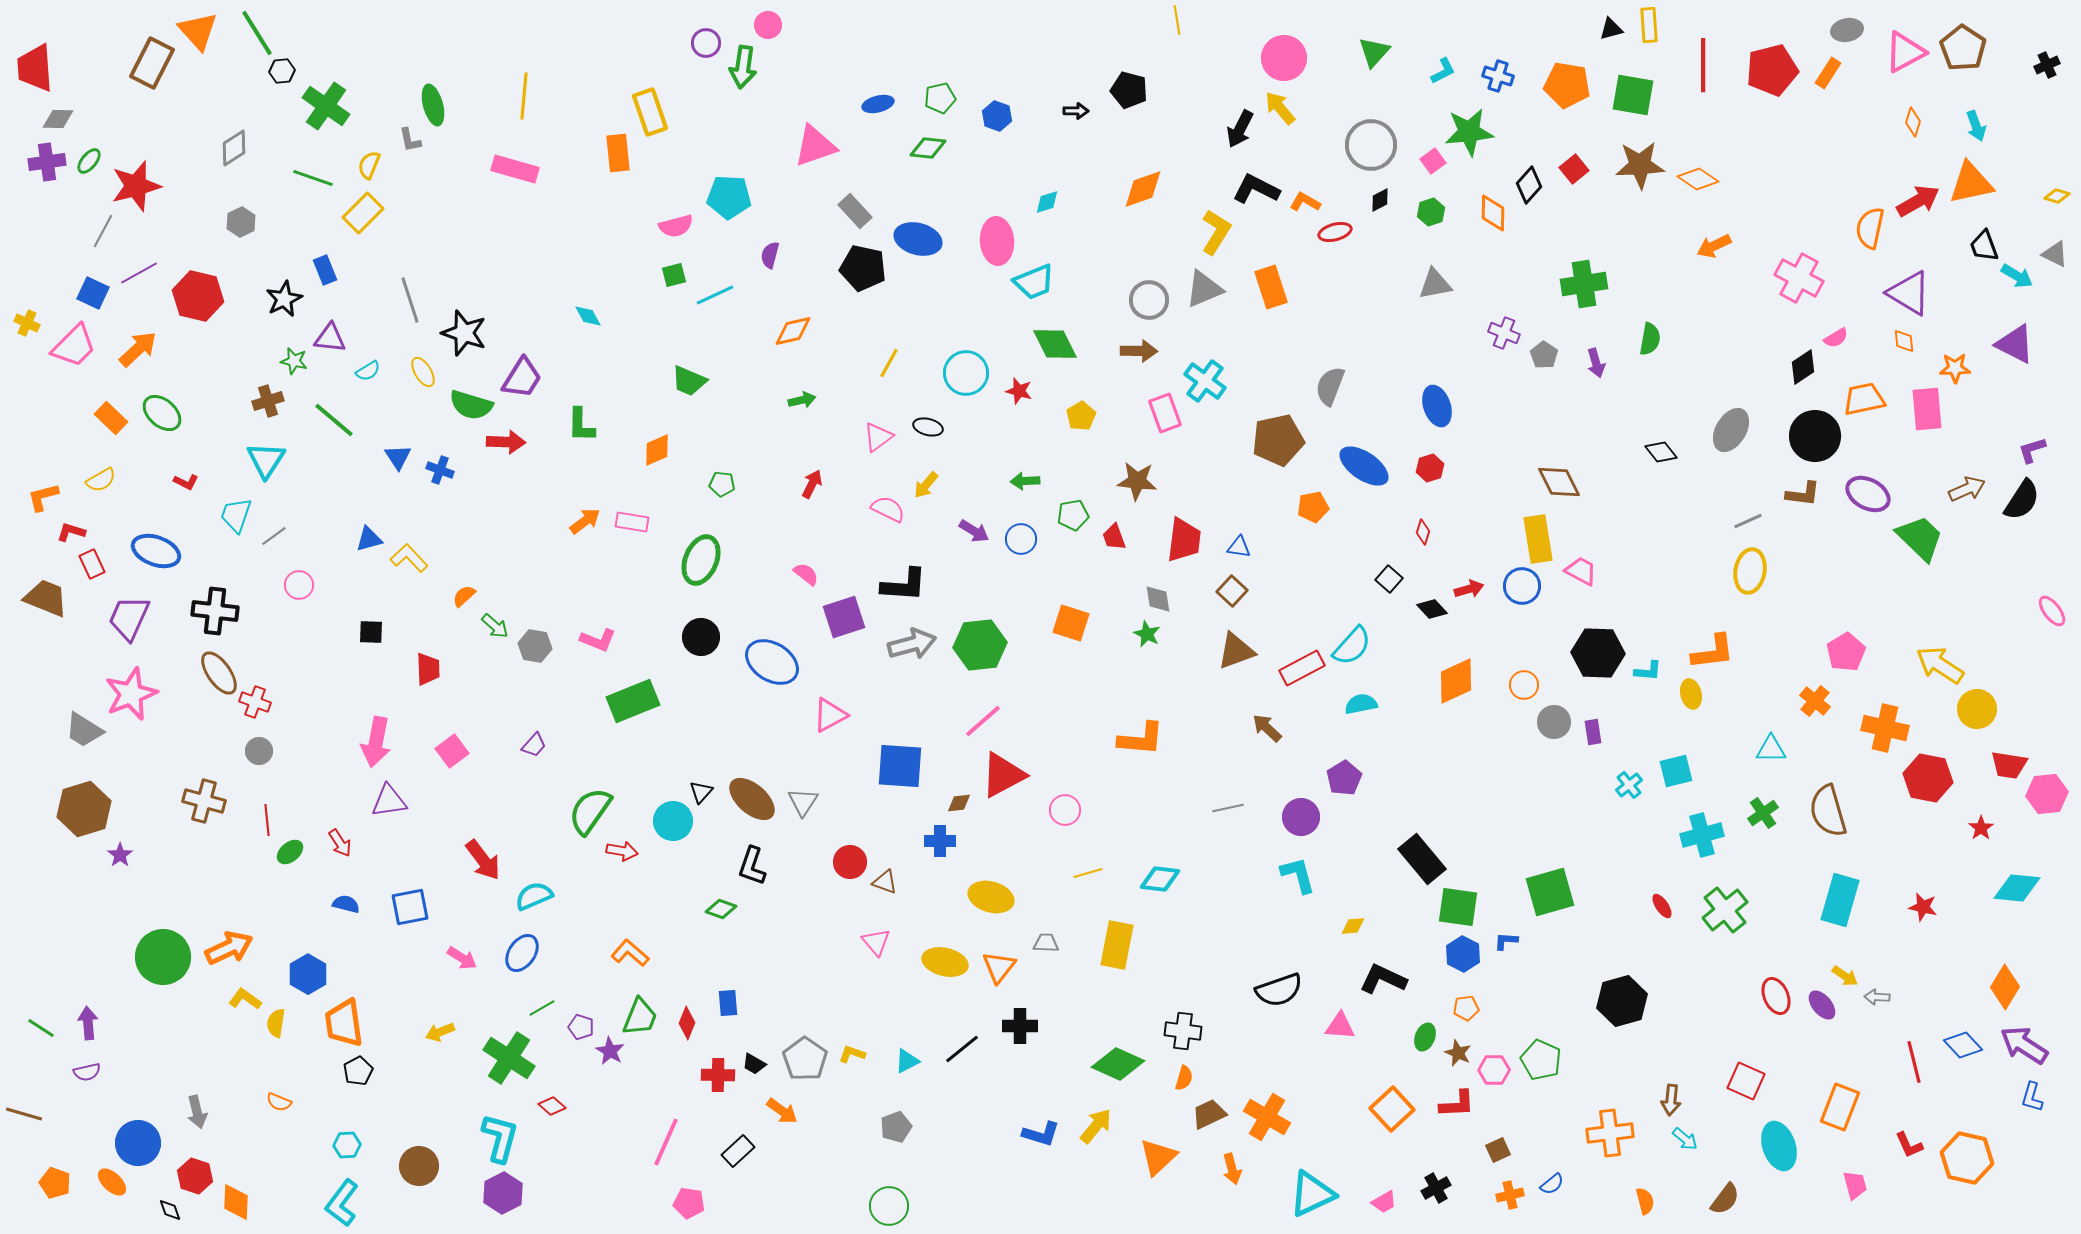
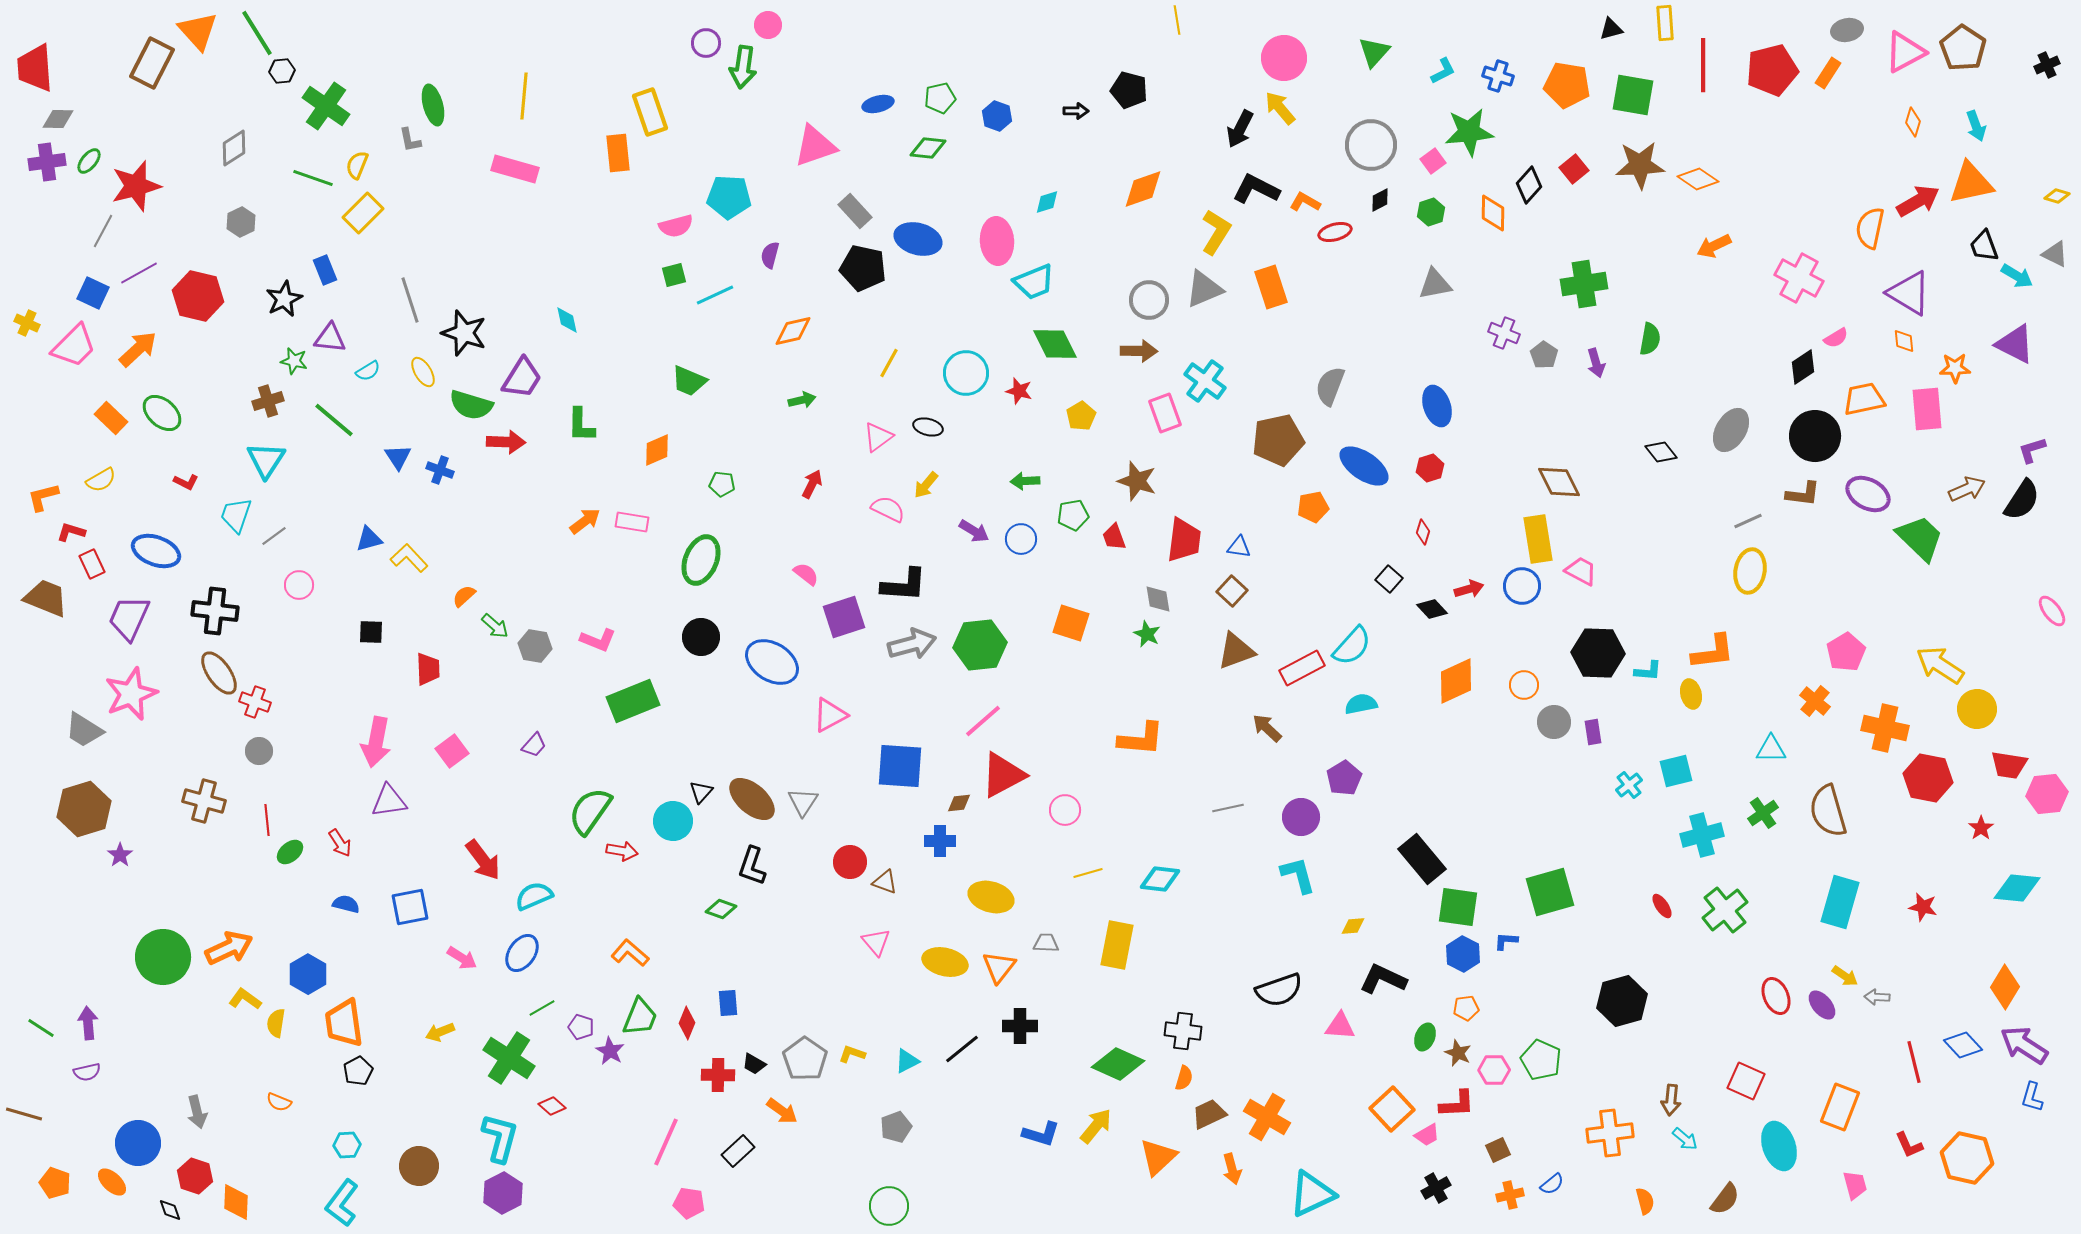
yellow rectangle at (1649, 25): moved 16 px right, 2 px up
yellow semicircle at (369, 165): moved 12 px left
cyan diamond at (588, 316): moved 21 px left, 4 px down; rotated 16 degrees clockwise
brown star at (1137, 481): rotated 12 degrees clockwise
cyan rectangle at (1840, 900): moved 2 px down
pink trapezoid at (1384, 1202): moved 43 px right, 67 px up
